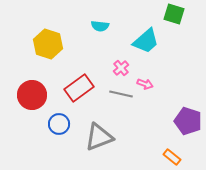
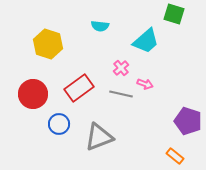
red circle: moved 1 px right, 1 px up
orange rectangle: moved 3 px right, 1 px up
